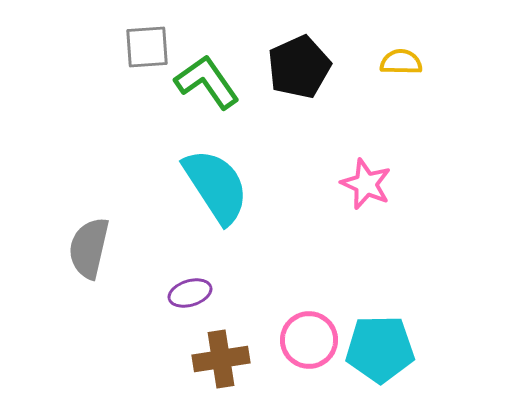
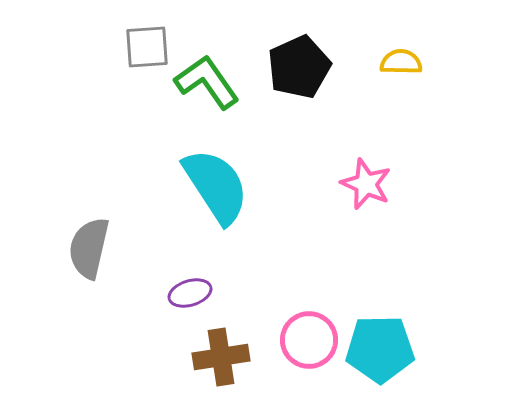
brown cross: moved 2 px up
